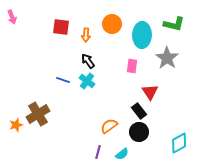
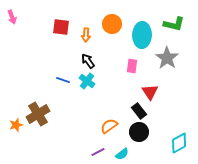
purple line: rotated 48 degrees clockwise
